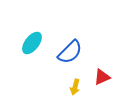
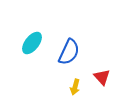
blue semicircle: moved 1 px left; rotated 20 degrees counterclockwise
red triangle: rotated 48 degrees counterclockwise
